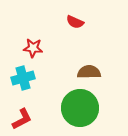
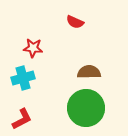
green circle: moved 6 px right
